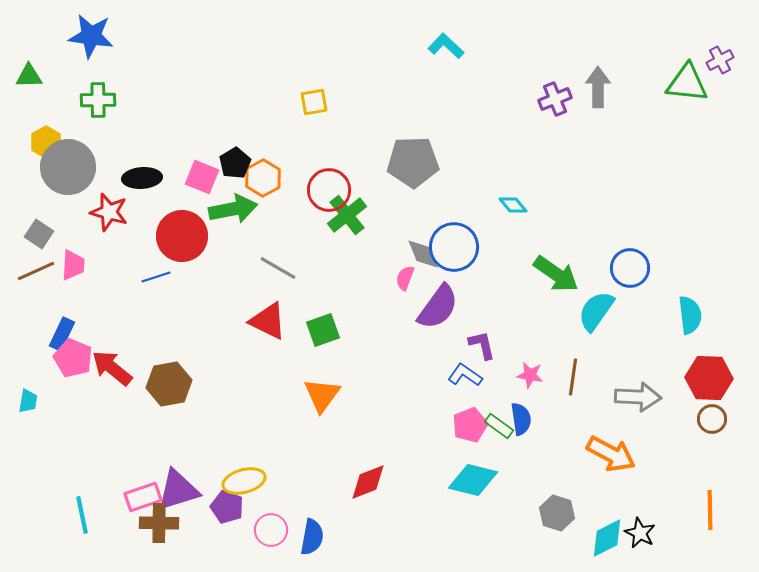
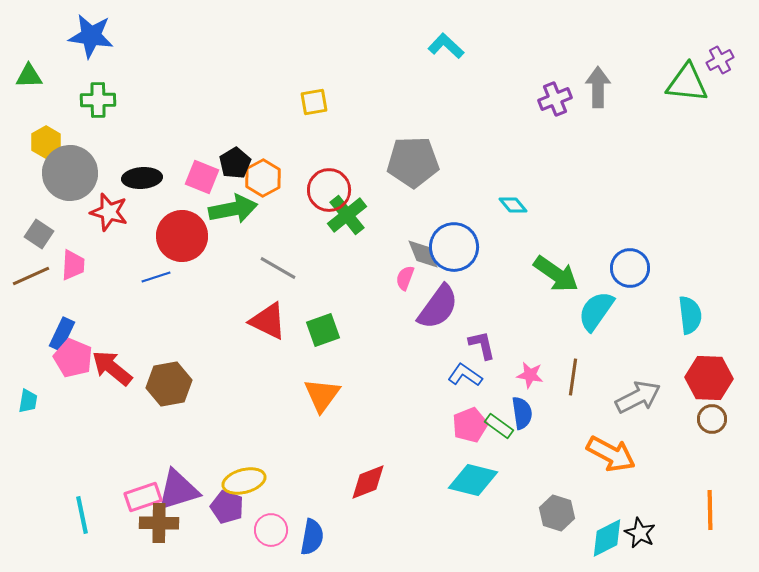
gray circle at (68, 167): moved 2 px right, 6 px down
brown line at (36, 271): moved 5 px left, 5 px down
gray arrow at (638, 397): rotated 30 degrees counterclockwise
blue semicircle at (521, 419): moved 1 px right, 6 px up
